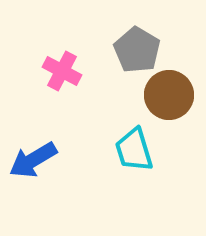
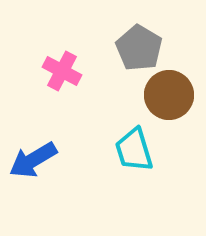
gray pentagon: moved 2 px right, 2 px up
